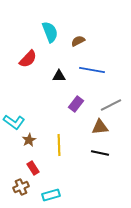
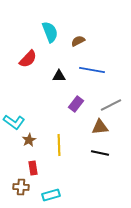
red rectangle: rotated 24 degrees clockwise
brown cross: rotated 28 degrees clockwise
